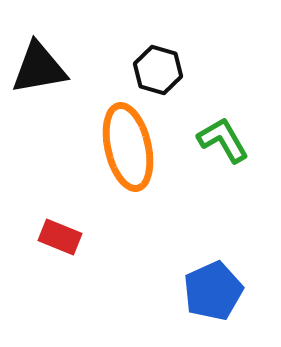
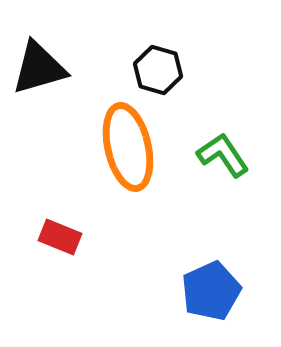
black triangle: rotated 6 degrees counterclockwise
green L-shape: moved 15 px down; rotated 4 degrees counterclockwise
blue pentagon: moved 2 px left
